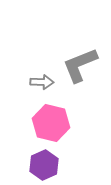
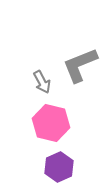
gray arrow: rotated 60 degrees clockwise
purple hexagon: moved 15 px right, 2 px down
